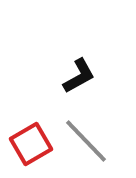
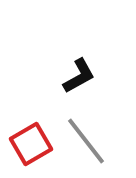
gray line: rotated 6 degrees clockwise
